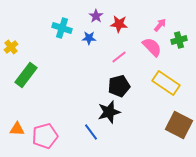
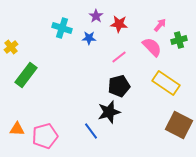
blue line: moved 1 px up
